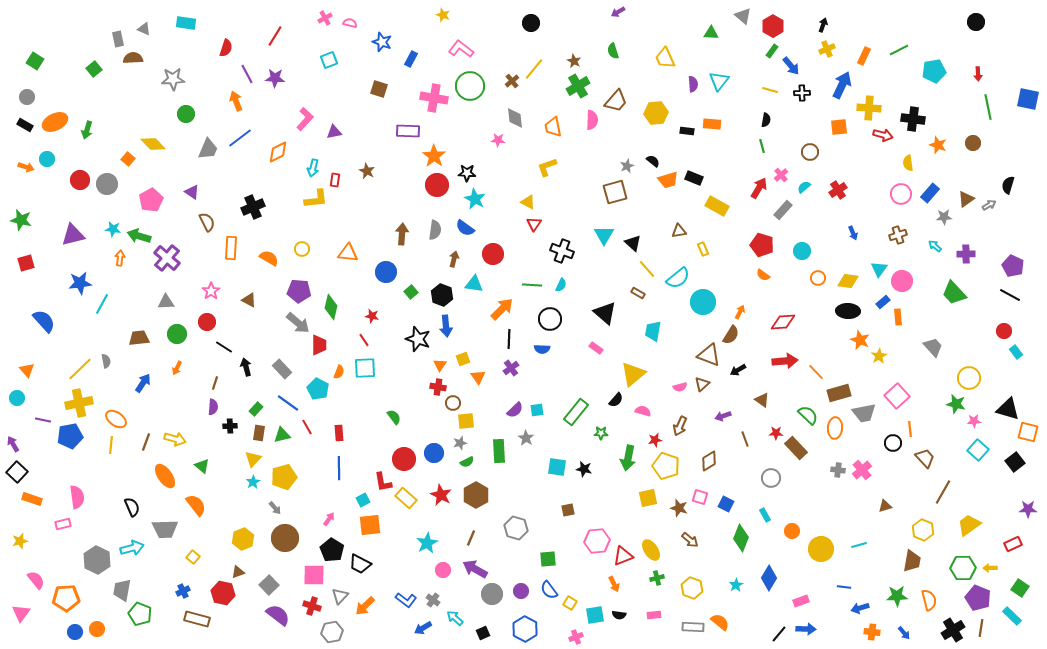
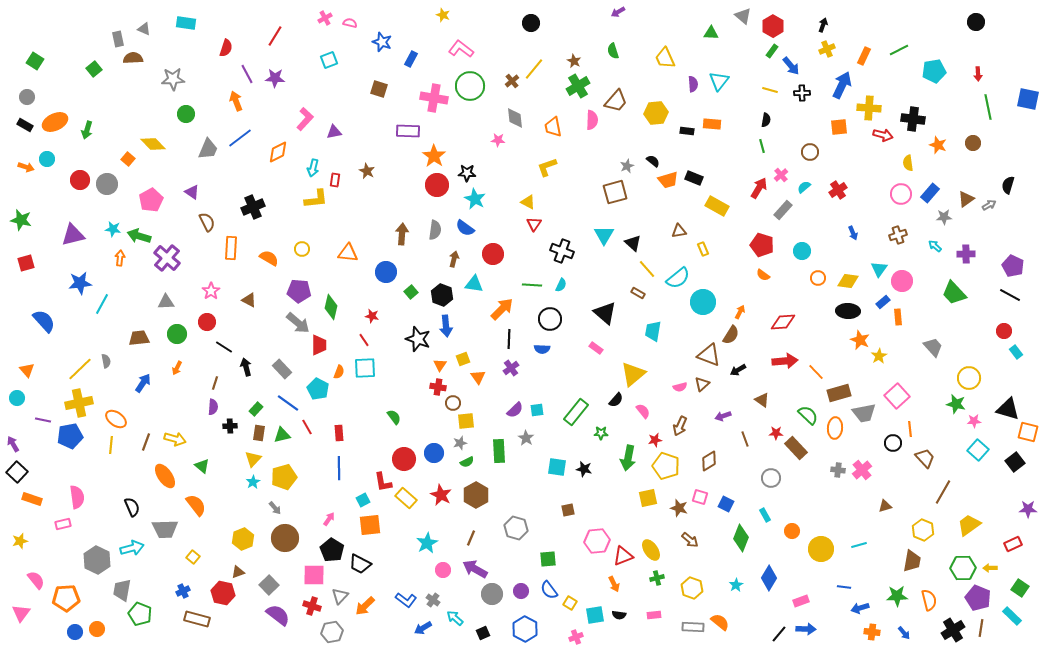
pink semicircle at (643, 411): rotated 35 degrees clockwise
